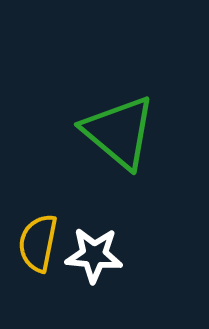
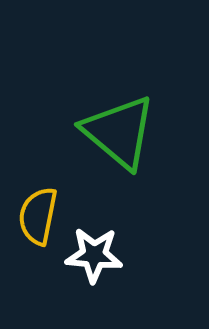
yellow semicircle: moved 27 px up
